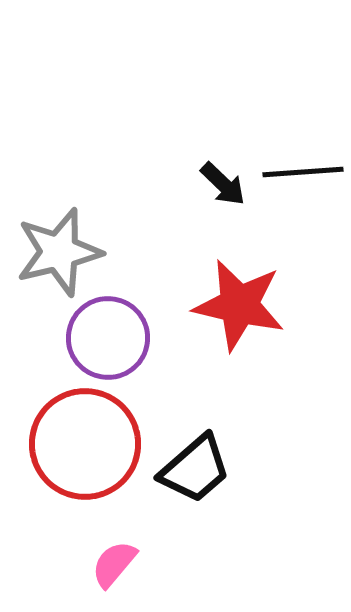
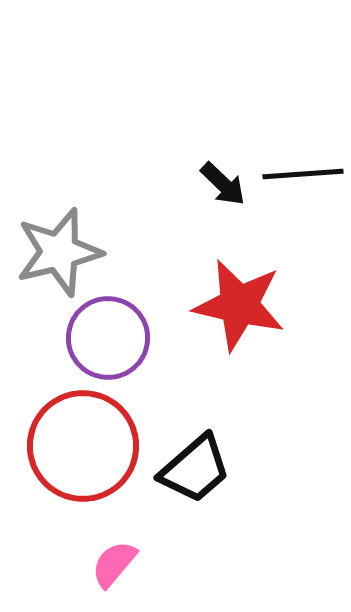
black line: moved 2 px down
red circle: moved 2 px left, 2 px down
